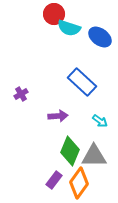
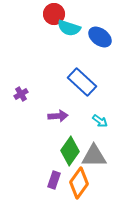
green diamond: rotated 12 degrees clockwise
purple rectangle: rotated 18 degrees counterclockwise
